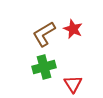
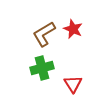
green cross: moved 2 px left, 1 px down
